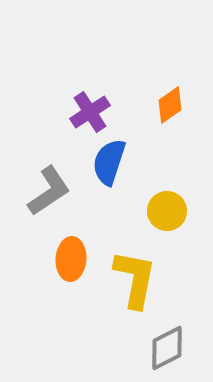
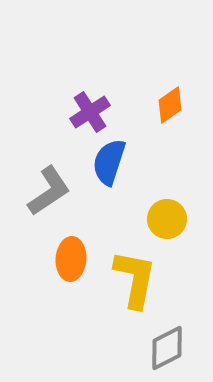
yellow circle: moved 8 px down
